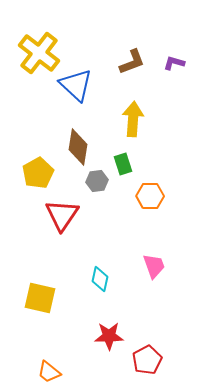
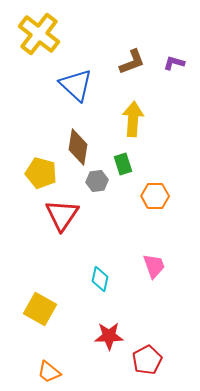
yellow cross: moved 19 px up
yellow pentagon: moved 3 px right; rotated 28 degrees counterclockwise
orange hexagon: moved 5 px right
yellow square: moved 11 px down; rotated 16 degrees clockwise
